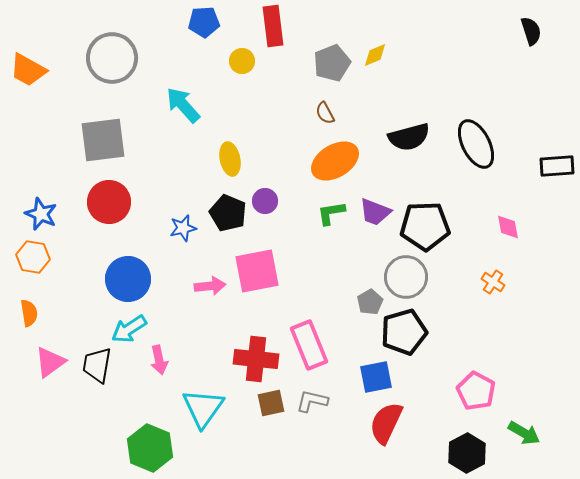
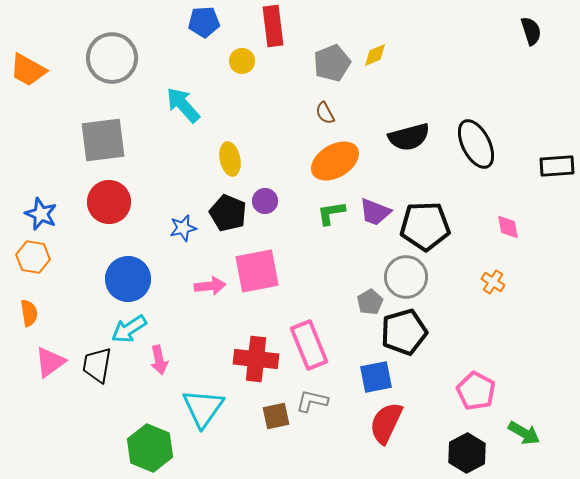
brown square at (271, 403): moved 5 px right, 13 px down
